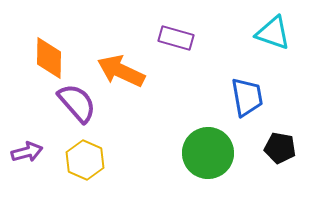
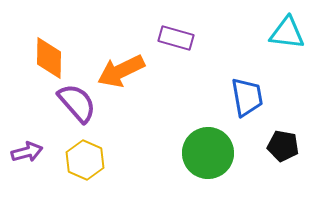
cyan triangle: moved 14 px right; rotated 12 degrees counterclockwise
orange arrow: rotated 51 degrees counterclockwise
black pentagon: moved 3 px right, 2 px up
